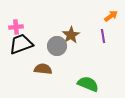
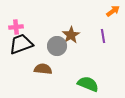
orange arrow: moved 2 px right, 5 px up
